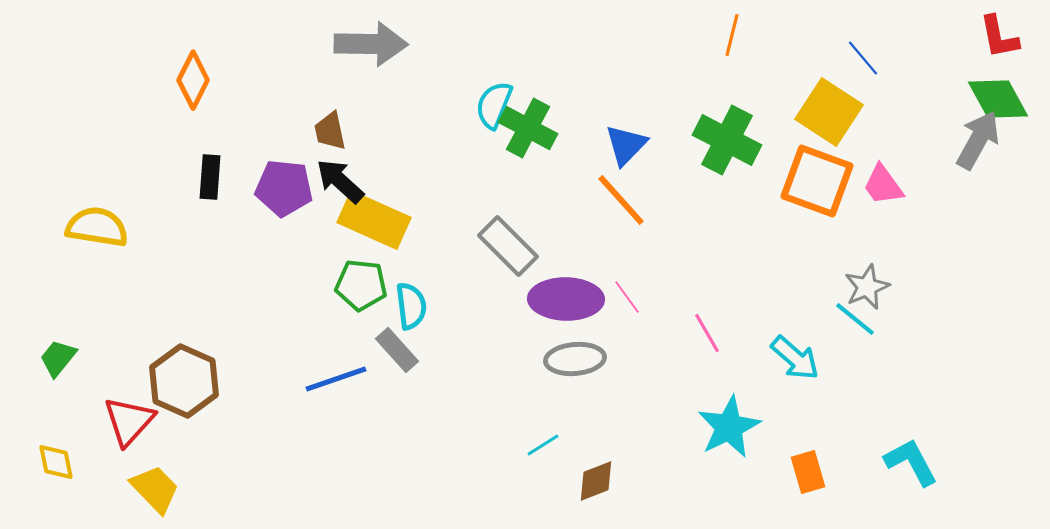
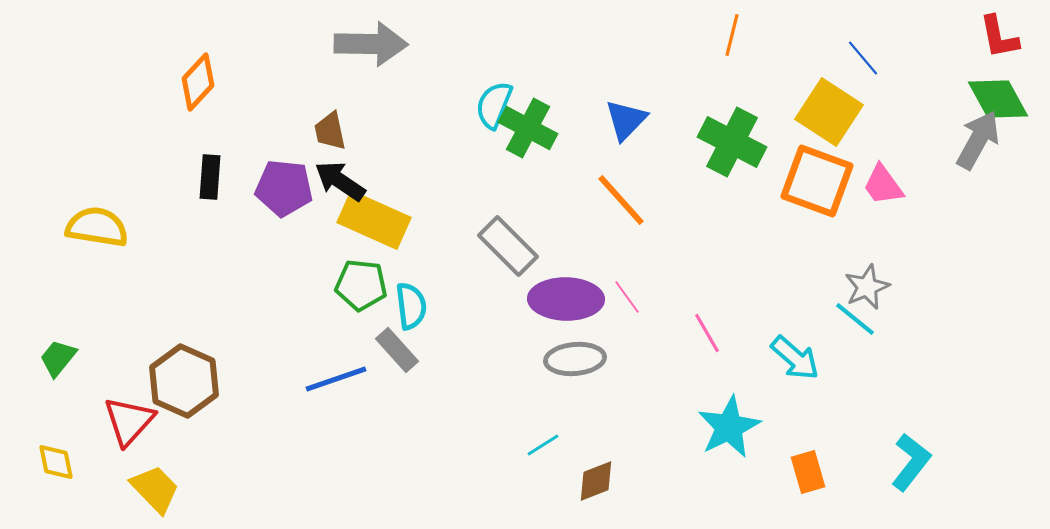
orange diamond at (193, 80): moved 5 px right, 2 px down; rotated 16 degrees clockwise
green cross at (727, 140): moved 5 px right, 2 px down
blue triangle at (626, 145): moved 25 px up
black arrow at (340, 181): rotated 8 degrees counterclockwise
cyan L-shape at (911, 462): rotated 66 degrees clockwise
